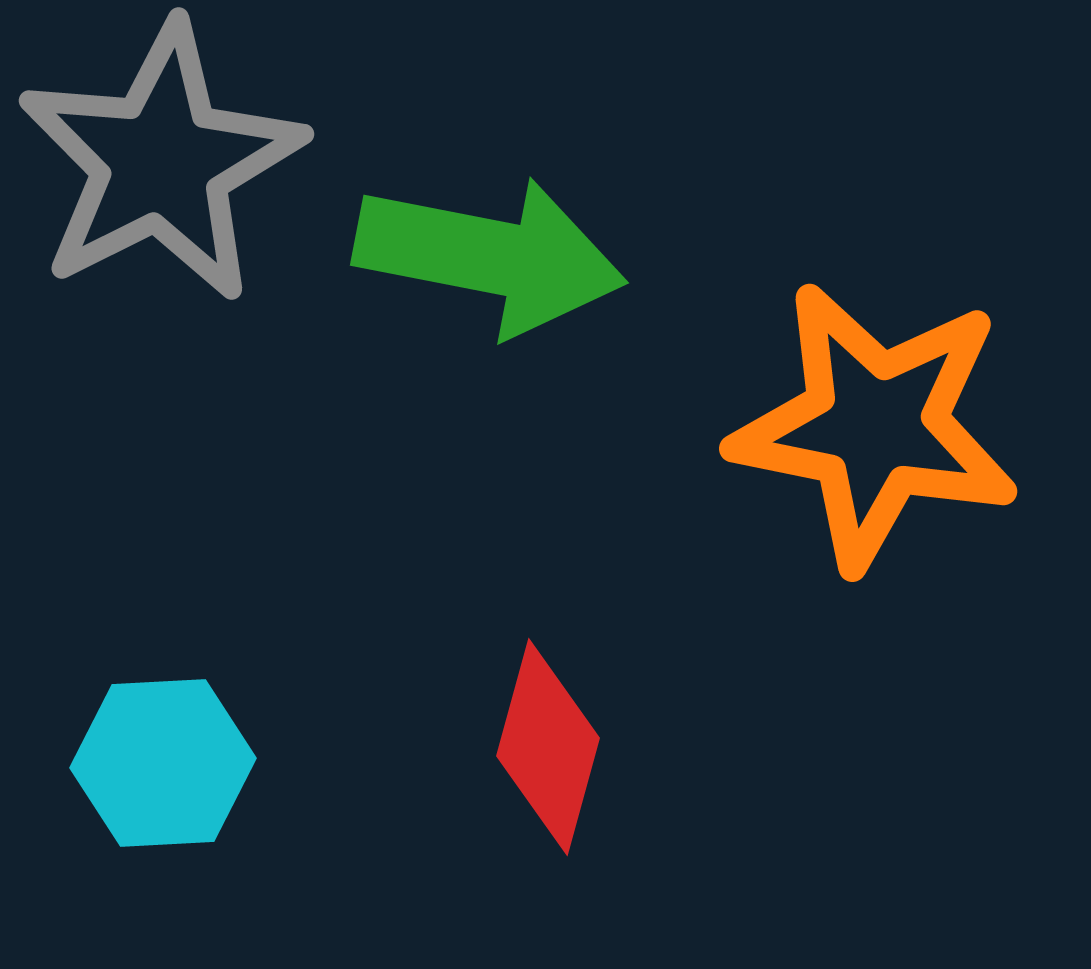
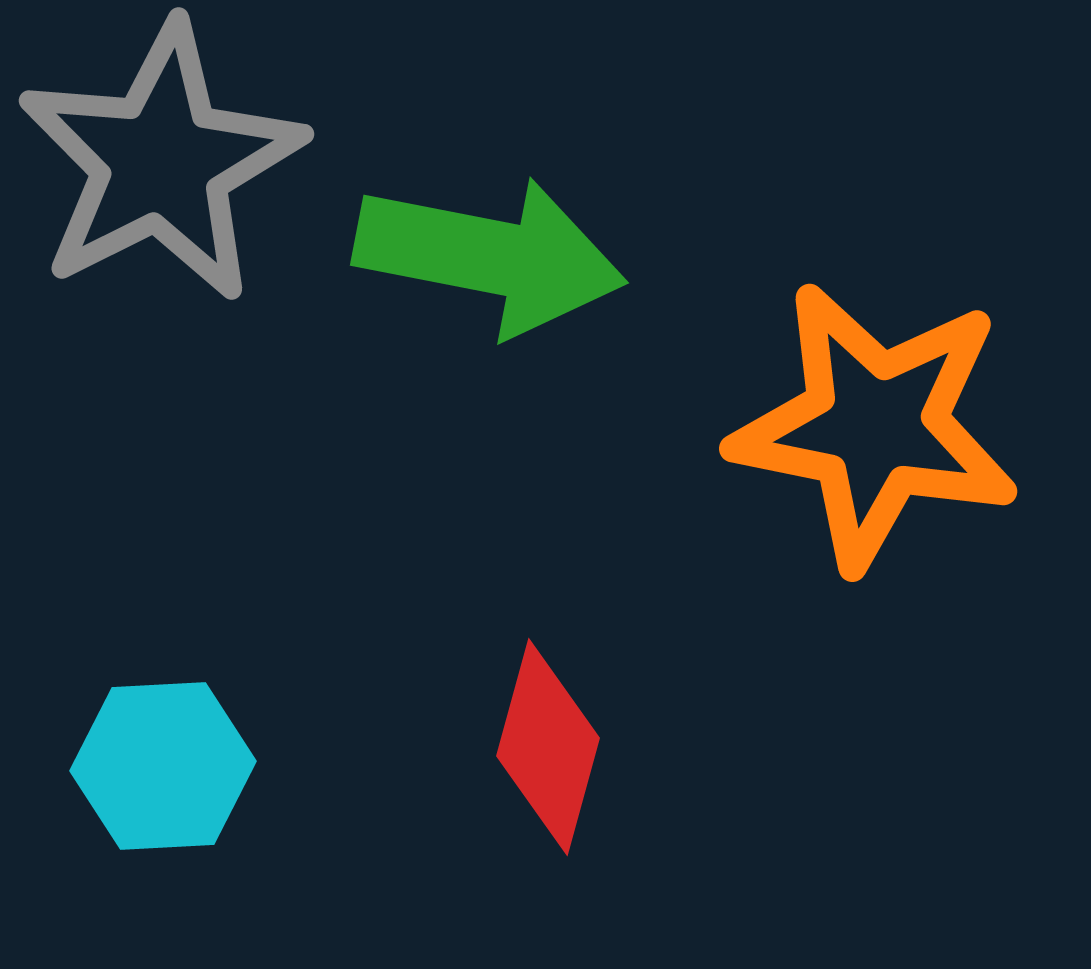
cyan hexagon: moved 3 px down
